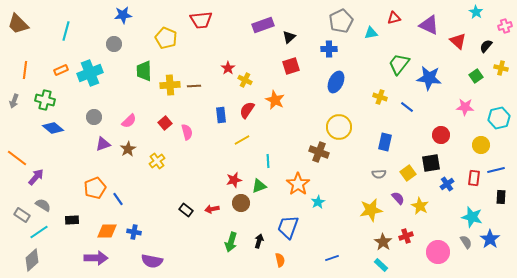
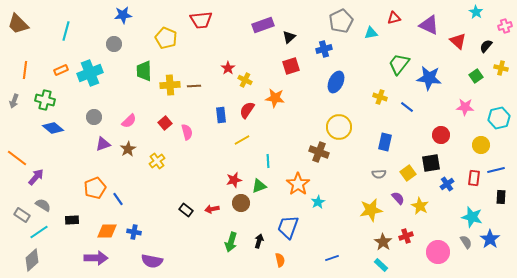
blue cross at (329, 49): moved 5 px left; rotated 14 degrees counterclockwise
orange star at (275, 100): moved 2 px up; rotated 18 degrees counterclockwise
